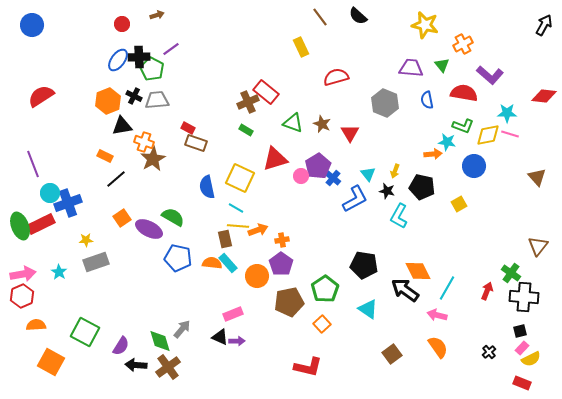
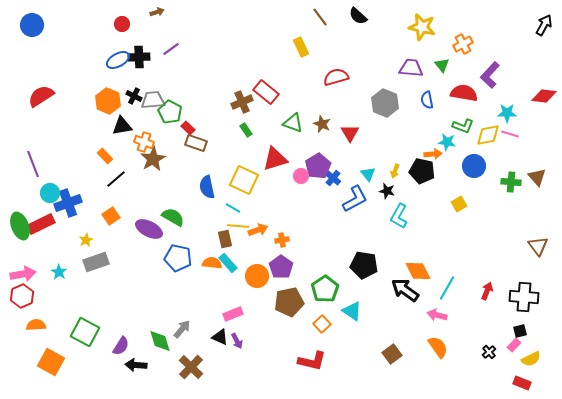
brown arrow at (157, 15): moved 3 px up
yellow star at (425, 25): moved 3 px left, 2 px down
blue ellipse at (118, 60): rotated 25 degrees clockwise
green pentagon at (152, 69): moved 18 px right, 43 px down
purple L-shape at (490, 75): rotated 92 degrees clockwise
gray trapezoid at (157, 100): moved 4 px left
orange hexagon at (108, 101): rotated 15 degrees counterclockwise
brown cross at (248, 102): moved 6 px left
red rectangle at (188, 128): rotated 16 degrees clockwise
green rectangle at (246, 130): rotated 24 degrees clockwise
orange rectangle at (105, 156): rotated 21 degrees clockwise
yellow square at (240, 178): moved 4 px right, 2 px down
black pentagon at (422, 187): moved 16 px up
cyan line at (236, 208): moved 3 px left
orange square at (122, 218): moved 11 px left, 2 px up
yellow star at (86, 240): rotated 24 degrees counterclockwise
brown triangle at (538, 246): rotated 15 degrees counterclockwise
purple pentagon at (281, 264): moved 3 px down
green cross at (511, 273): moved 91 px up; rotated 30 degrees counterclockwise
cyan triangle at (368, 309): moved 16 px left, 2 px down
purple arrow at (237, 341): rotated 63 degrees clockwise
pink rectangle at (522, 348): moved 8 px left, 3 px up
brown cross at (168, 367): moved 23 px right; rotated 10 degrees counterclockwise
red L-shape at (308, 367): moved 4 px right, 6 px up
